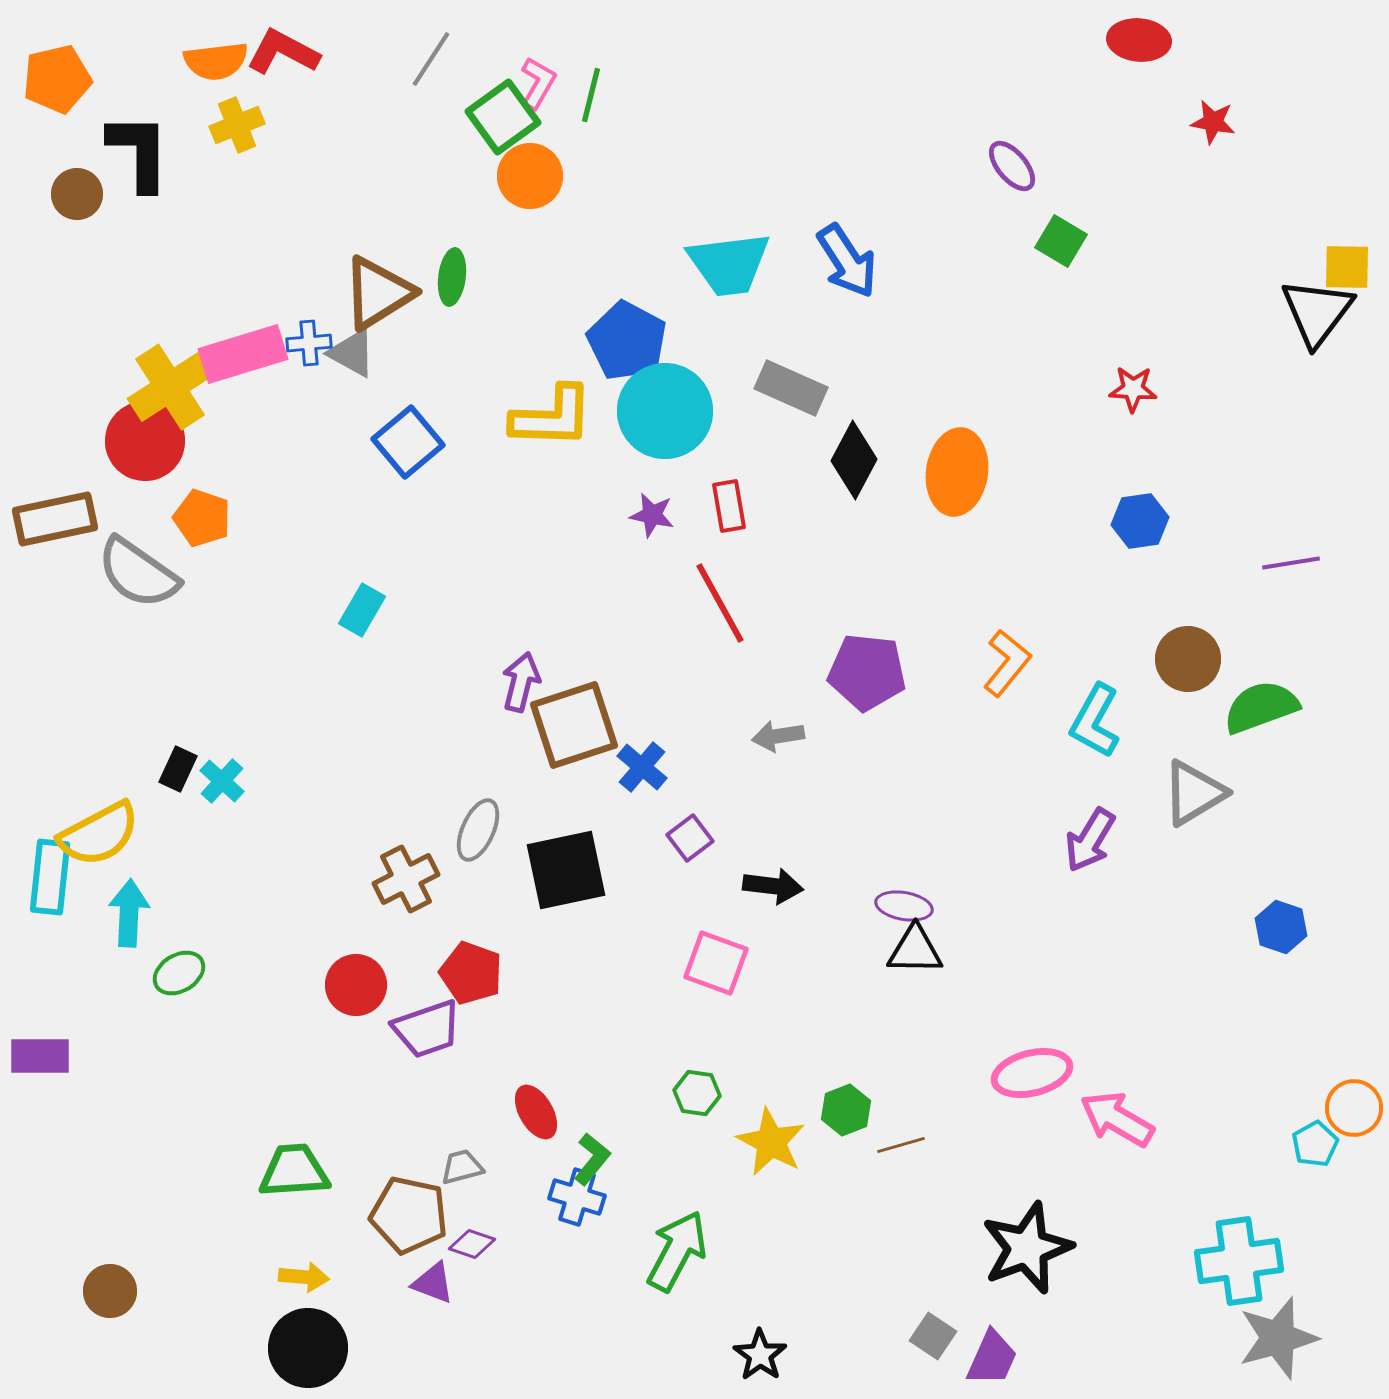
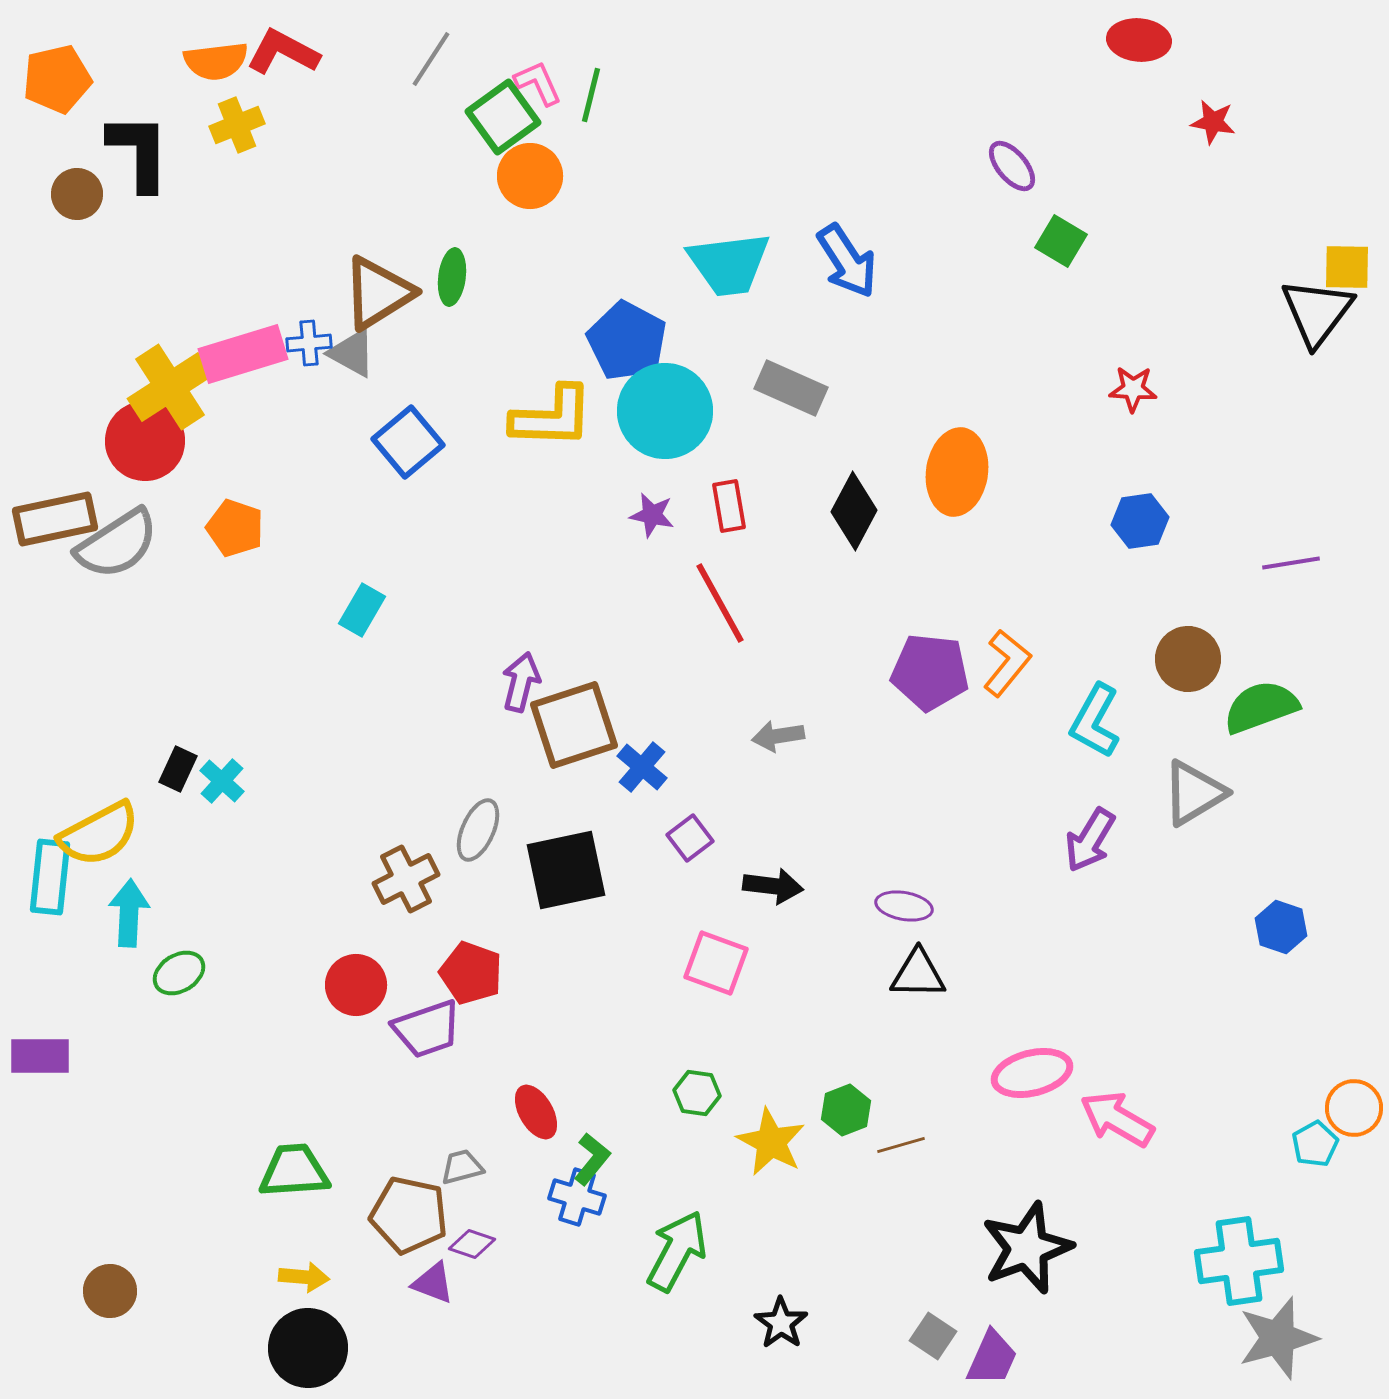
pink L-shape at (538, 83): rotated 54 degrees counterclockwise
black diamond at (854, 460): moved 51 px down
orange pentagon at (202, 518): moved 33 px right, 10 px down
gray semicircle at (138, 573): moved 21 px left, 29 px up; rotated 68 degrees counterclockwise
purple pentagon at (867, 672): moved 63 px right
black triangle at (915, 950): moved 3 px right, 24 px down
black star at (760, 1355): moved 21 px right, 32 px up
